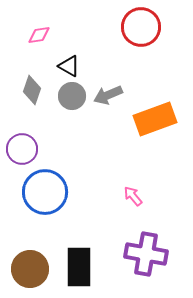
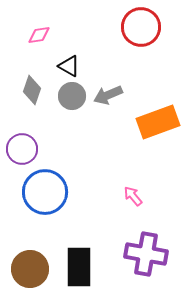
orange rectangle: moved 3 px right, 3 px down
